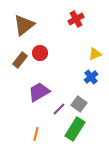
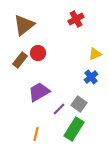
red circle: moved 2 px left
green rectangle: moved 1 px left
